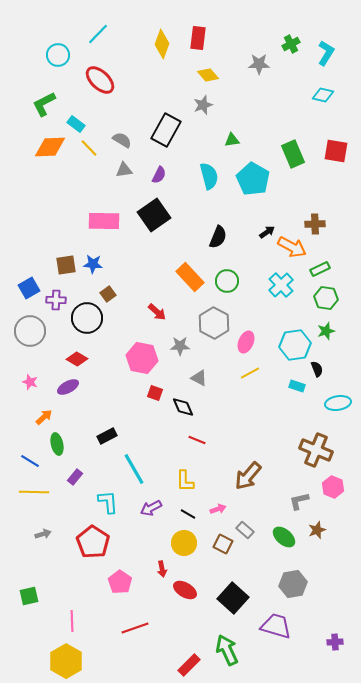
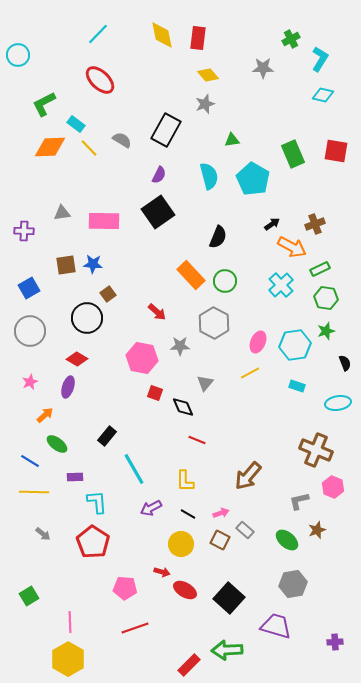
yellow diamond at (162, 44): moved 9 px up; rotated 32 degrees counterclockwise
green cross at (291, 44): moved 5 px up
cyan L-shape at (326, 53): moved 6 px left, 6 px down
cyan circle at (58, 55): moved 40 px left
gray star at (259, 64): moved 4 px right, 4 px down
gray star at (203, 105): moved 2 px right, 1 px up
gray triangle at (124, 170): moved 62 px left, 43 px down
black square at (154, 215): moved 4 px right, 3 px up
brown cross at (315, 224): rotated 18 degrees counterclockwise
black arrow at (267, 232): moved 5 px right, 8 px up
orange rectangle at (190, 277): moved 1 px right, 2 px up
green circle at (227, 281): moved 2 px left
purple cross at (56, 300): moved 32 px left, 69 px up
pink ellipse at (246, 342): moved 12 px right
black semicircle at (317, 369): moved 28 px right, 6 px up
gray triangle at (199, 378): moved 6 px right, 5 px down; rotated 42 degrees clockwise
pink star at (30, 382): rotated 28 degrees clockwise
purple ellipse at (68, 387): rotated 45 degrees counterclockwise
orange arrow at (44, 417): moved 1 px right, 2 px up
black rectangle at (107, 436): rotated 24 degrees counterclockwise
green ellipse at (57, 444): rotated 40 degrees counterclockwise
purple rectangle at (75, 477): rotated 49 degrees clockwise
cyan L-shape at (108, 502): moved 11 px left
pink arrow at (218, 509): moved 3 px right, 4 px down
gray arrow at (43, 534): rotated 56 degrees clockwise
green ellipse at (284, 537): moved 3 px right, 3 px down
yellow circle at (184, 543): moved 3 px left, 1 px down
brown square at (223, 544): moved 3 px left, 4 px up
red arrow at (162, 569): moved 3 px down; rotated 63 degrees counterclockwise
pink pentagon at (120, 582): moved 5 px right, 6 px down; rotated 30 degrees counterclockwise
green square at (29, 596): rotated 18 degrees counterclockwise
black square at (233, 598): moved 4 px left
pink line at (72, 621): moved 2 px left, 1 px down
green arrow at (227, 650): rotated 68 degrees counterclockwise
yellow hexagon at (66, 661): moved 2 px right, 2 px up
